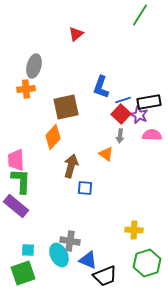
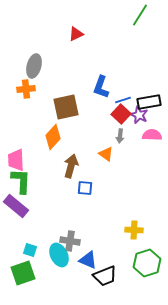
red triangle: rotated 14 degrees clockwise
cyan square: moved 2 px right; rotated 16 degrees clockwise
